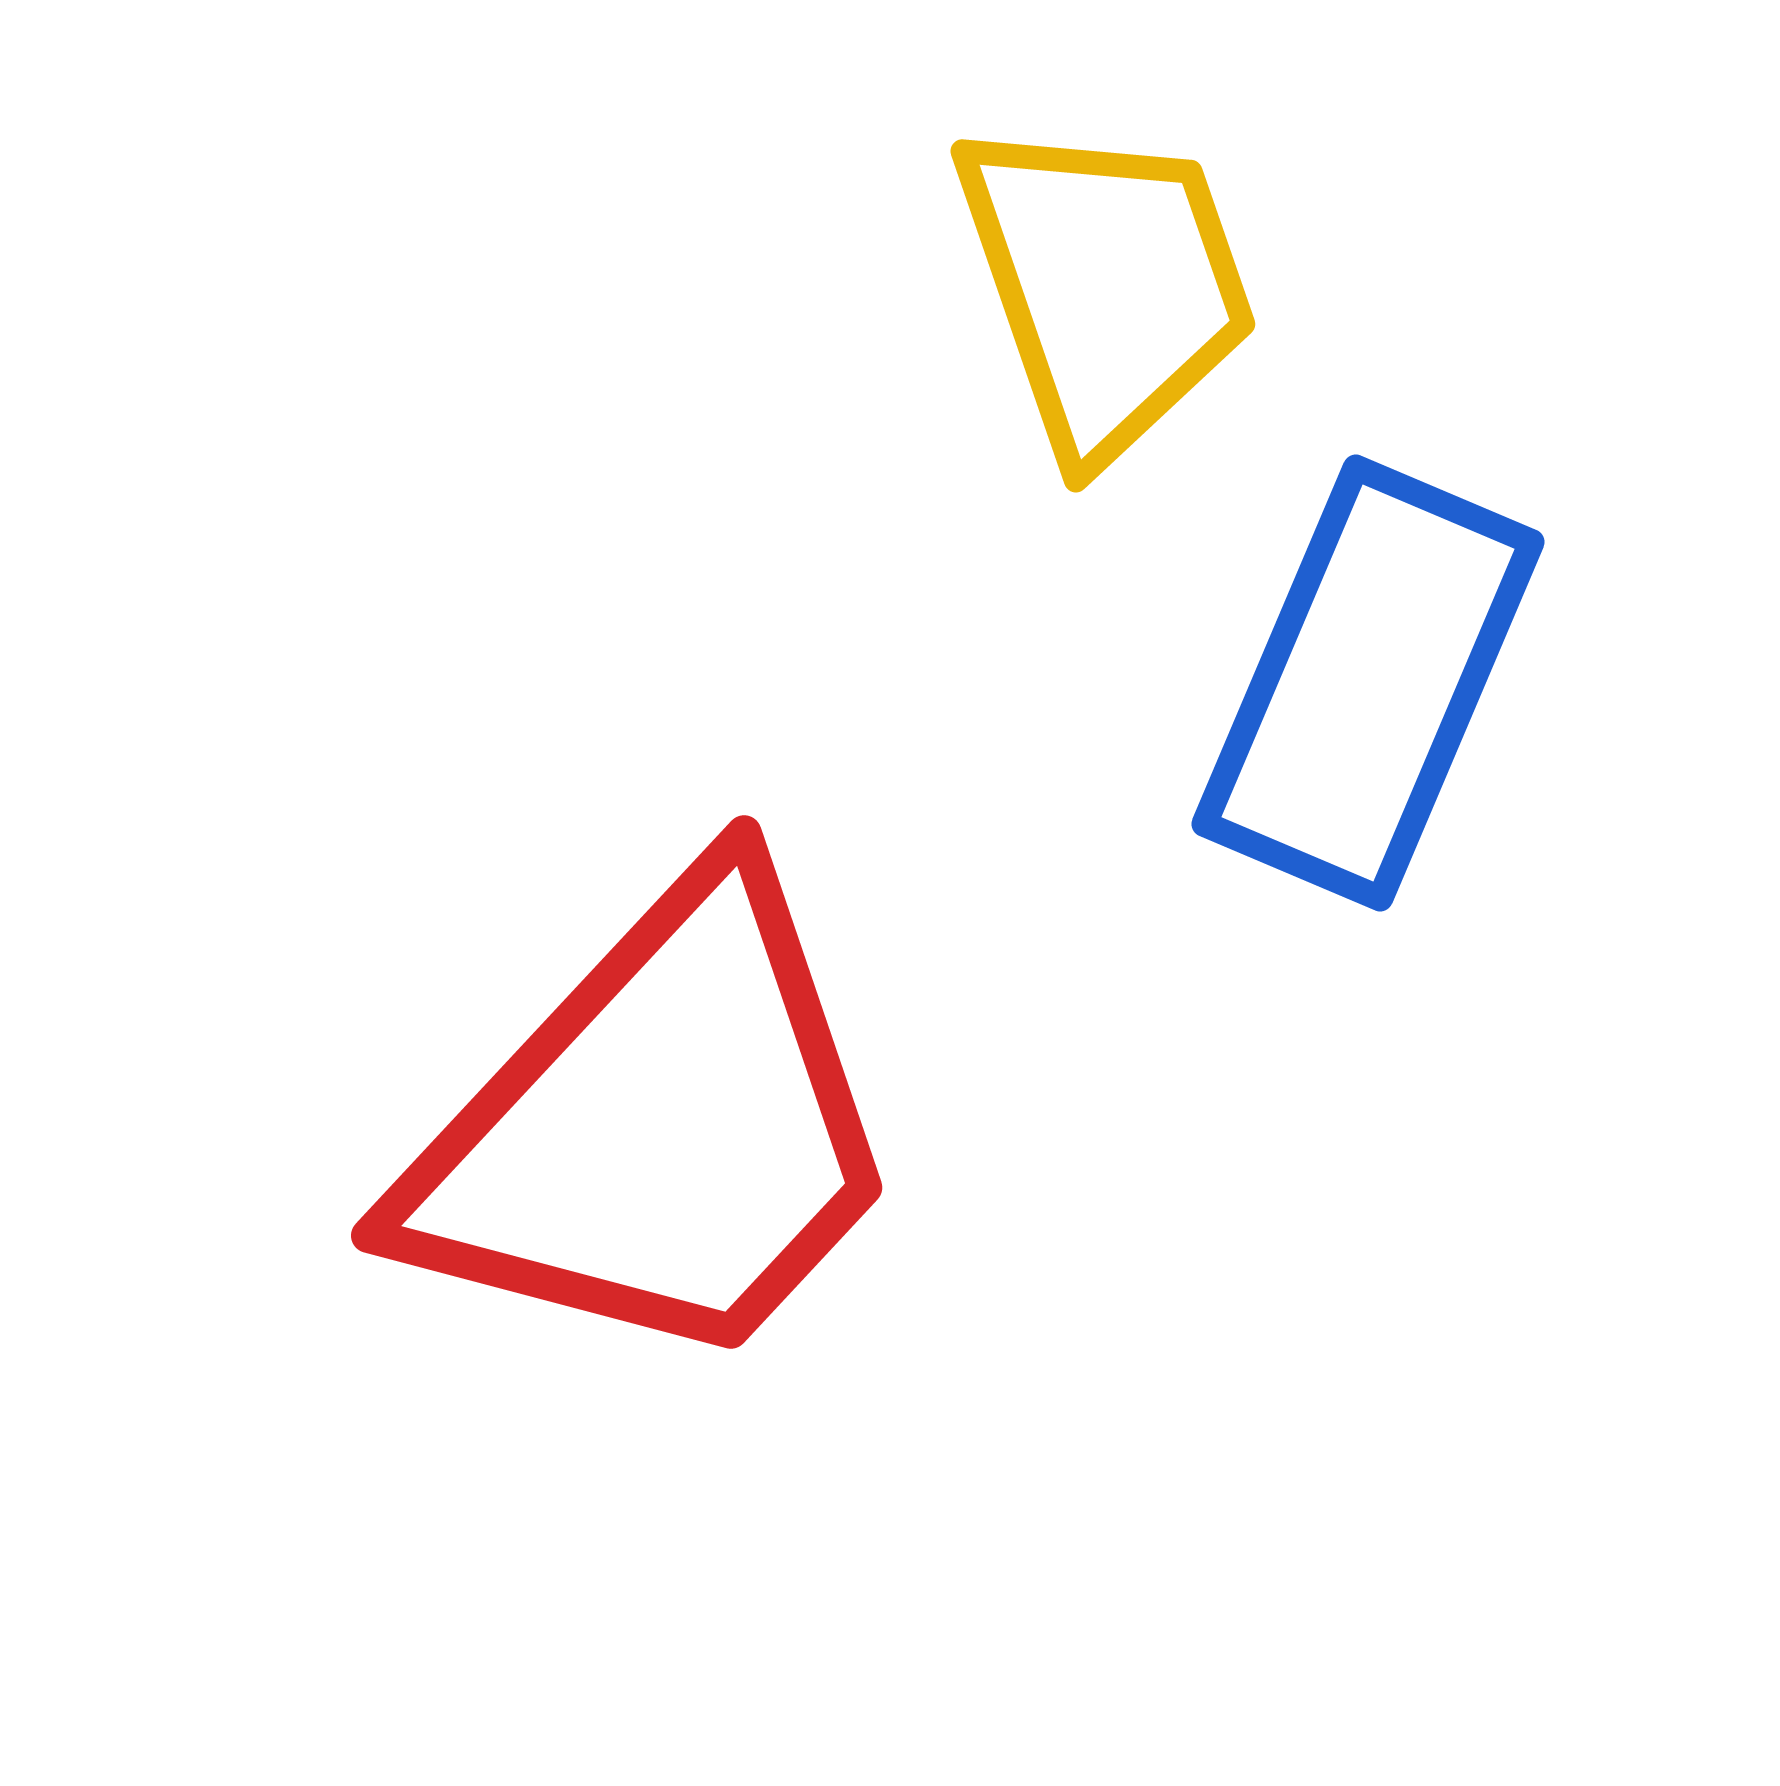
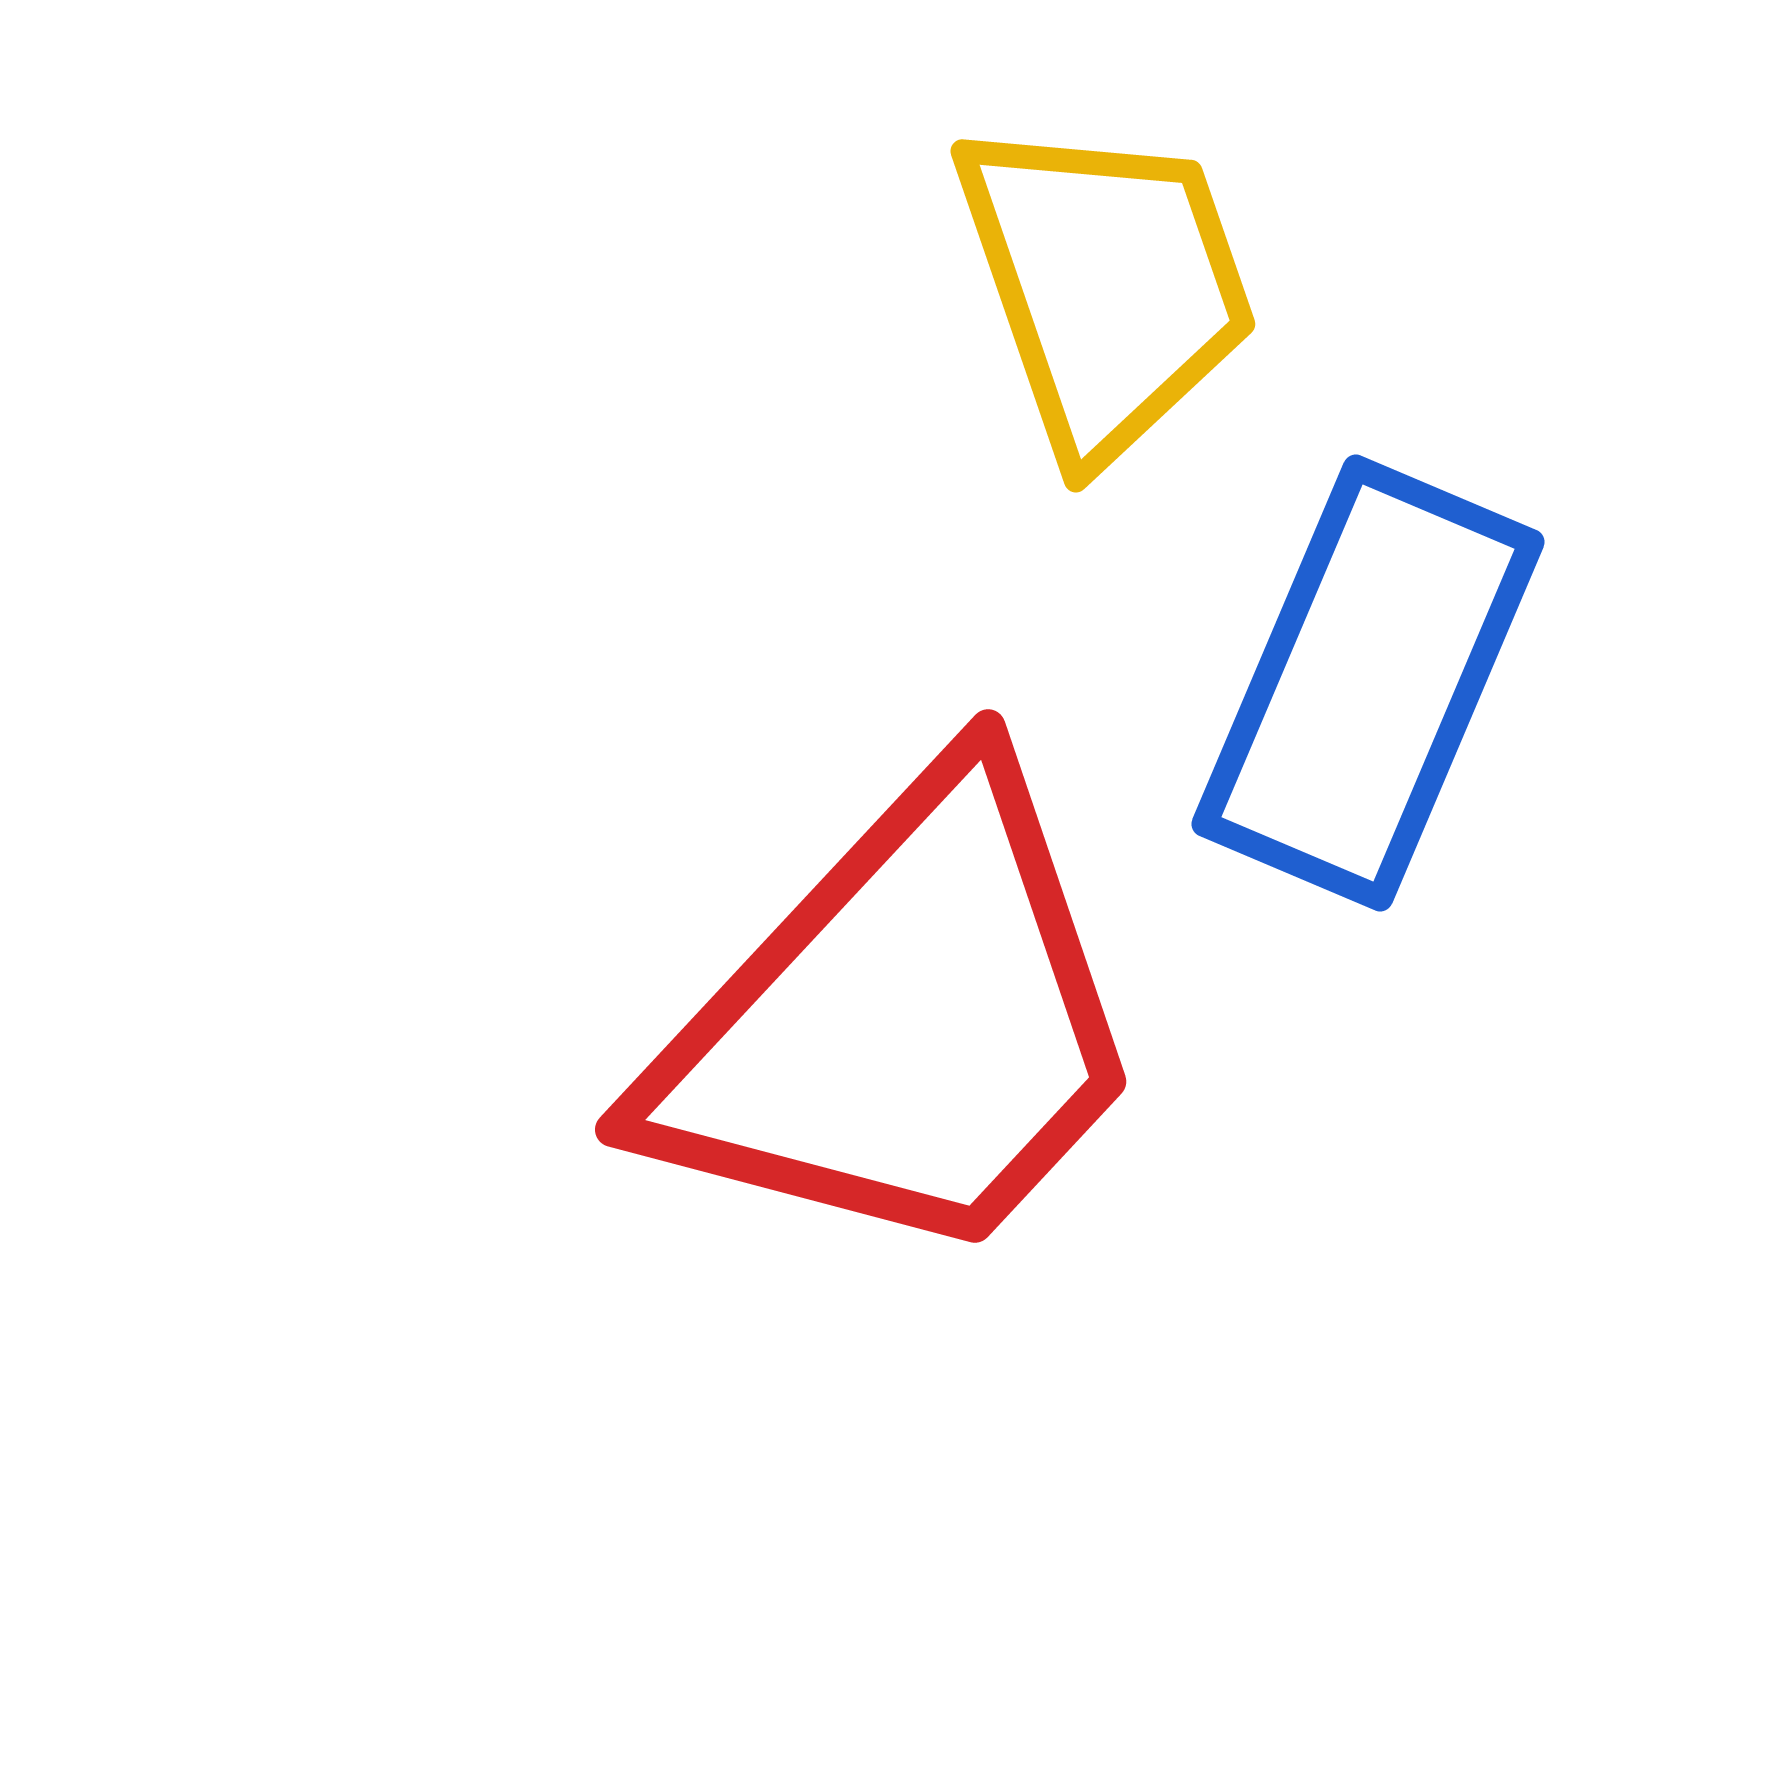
red trapezoid: moved 244 px right, 106 px up
